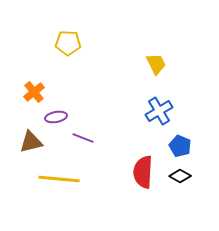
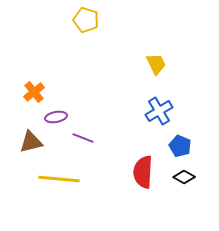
yellow pentagon: moved 18 px right, 23 px up; rotated 15 degrees clockwise
black diamond: moved 4 px right, 1 px down
